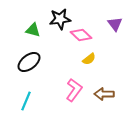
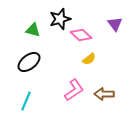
black star: rotated 10 degrees counterclockwise
pink L-shape: rotated 20 degrees clockwise
